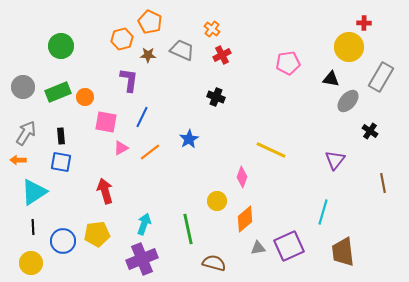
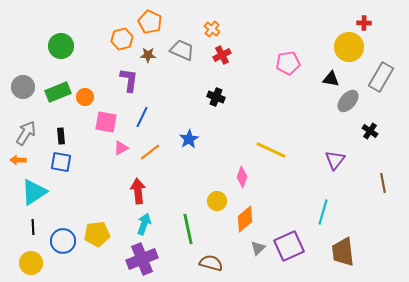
red arrow at (105, 191): moved 33 px right; rotated 10 degrees clockwise
gray triangle at (258, 248): rotated 35 degrees counterclockwise
brown semicircle at (214, 263): moved 3 px left
